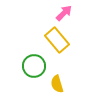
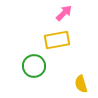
yellow rectangle: rotated 60 degrees counterclockwise
yellow semicircle: moved 24 px right
